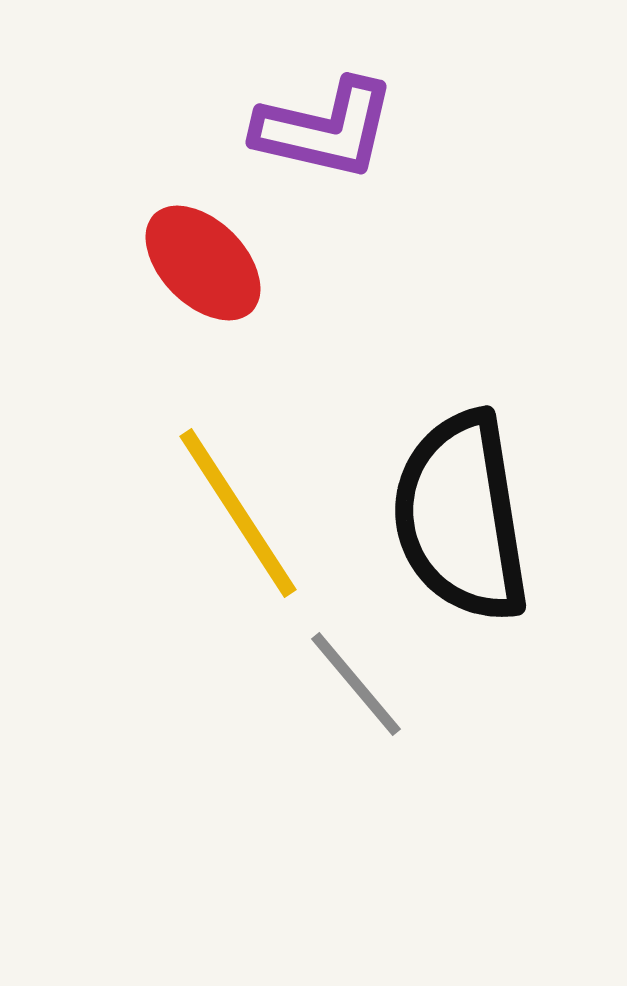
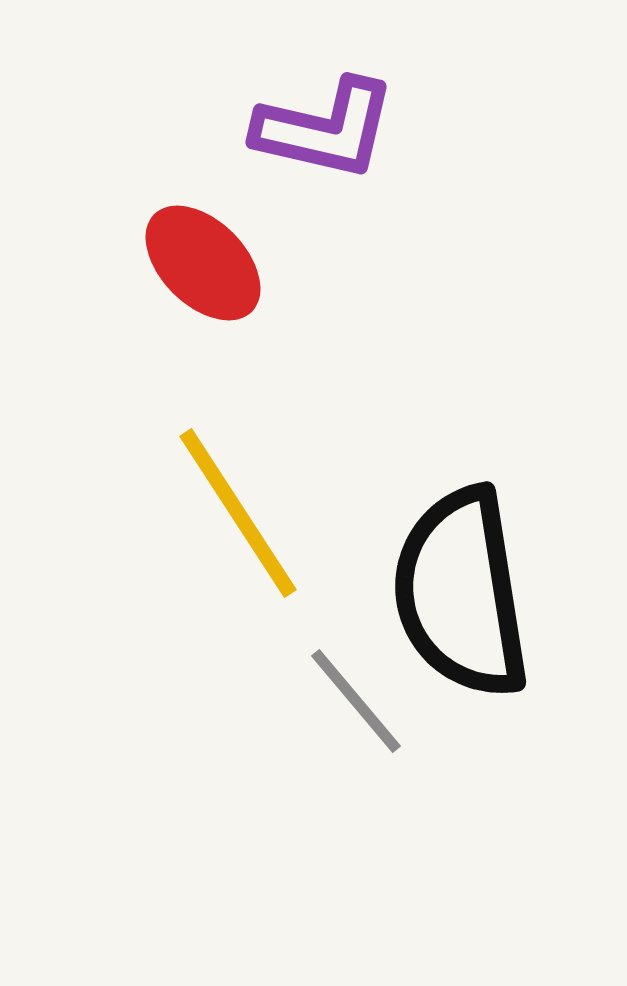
black semicircle: moved 76 px down
gray line: moved 17 px down
